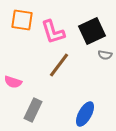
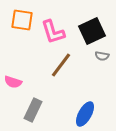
gray semicircle: moved 3 px left, 1 px down
brown line: moved 2 px right
